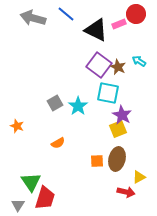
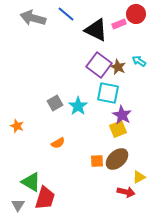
brown ellipse: rotated 35 degrees clockwise
green triangle: rotated 25 degrees counterclockwise
